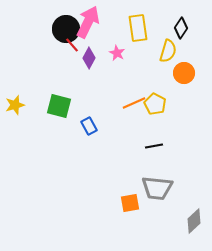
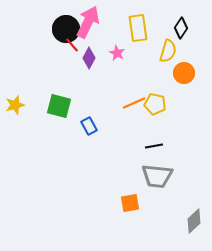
yellow pentagon: rotated 15 degrees counterclockwise
gray trapezoid: moved 12 px up
